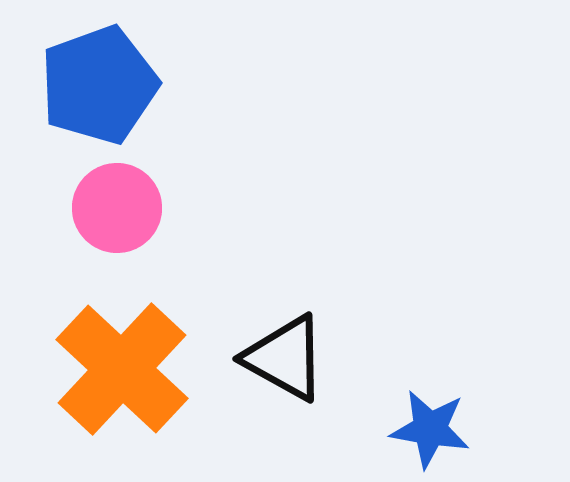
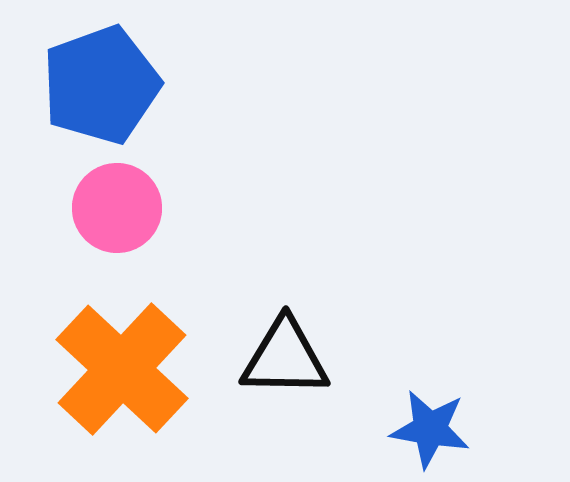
blue pentagon: moved 2 px right
black triangle: rotated 28 degrees counterclockwise
